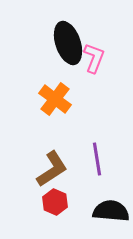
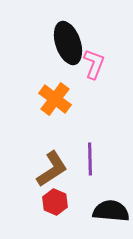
pink L-shape: moved 6 px down
purple line: moved 7 px left; rotated 8 degrees clockwise
